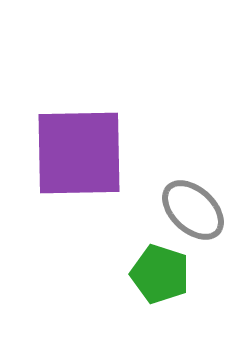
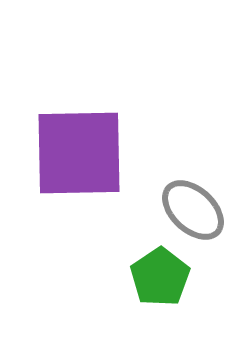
green pentagon: moved 3 px down; rotated 20 degrees clockwise
